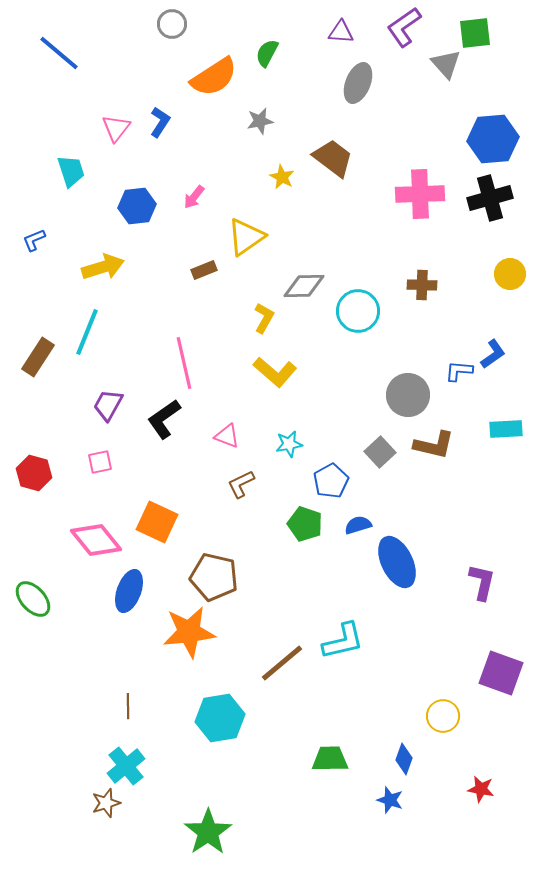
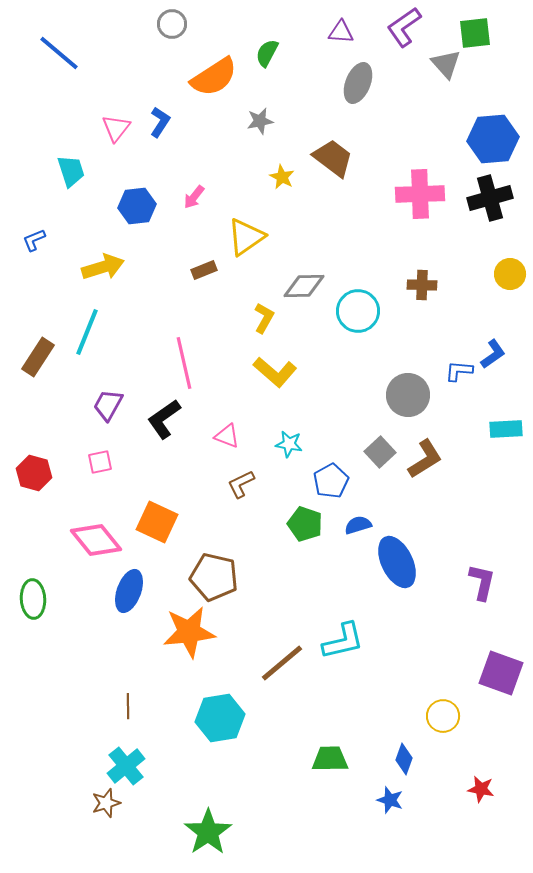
cyan star at (289, 444): rotated 20 degrees clockwise
brown L-shape at (434, 445): moved 9 px left, 14 px down; rotated 45 degrees counterclockwise
green ellipse at (33, 599): rotated 39 degrees clockwise
